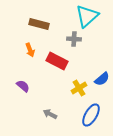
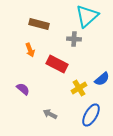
red rectangle: moved 3 px down
purple semicircle: moved 3 px down
